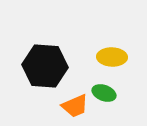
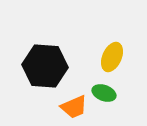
yellow ellipse: rotated 68 degrees counterclockwise
orange trapezoid: moved 1 px left, 1 px down
